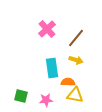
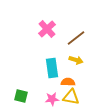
brown line: rotated 12 degrees clockwise
yellow triangle: moved 4 px left, 2 px down
pink star: moved 6 px right, 1 px up
